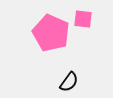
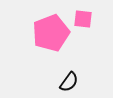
pink pentagon: rotated 27 degrees clockwise
